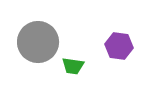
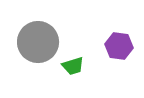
green trapezoid: rotated 25 degrees counterclockwise
